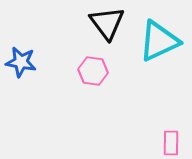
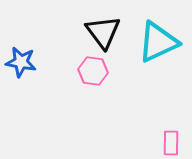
black triangle: moved 4 px left, 9 px down
cyan triangle: moved 1 px left, 1 px down
